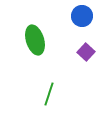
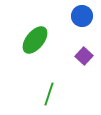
green ellipse: rotated 56 degrees clockwise
purple square: moved 2 px left, 4 px down
